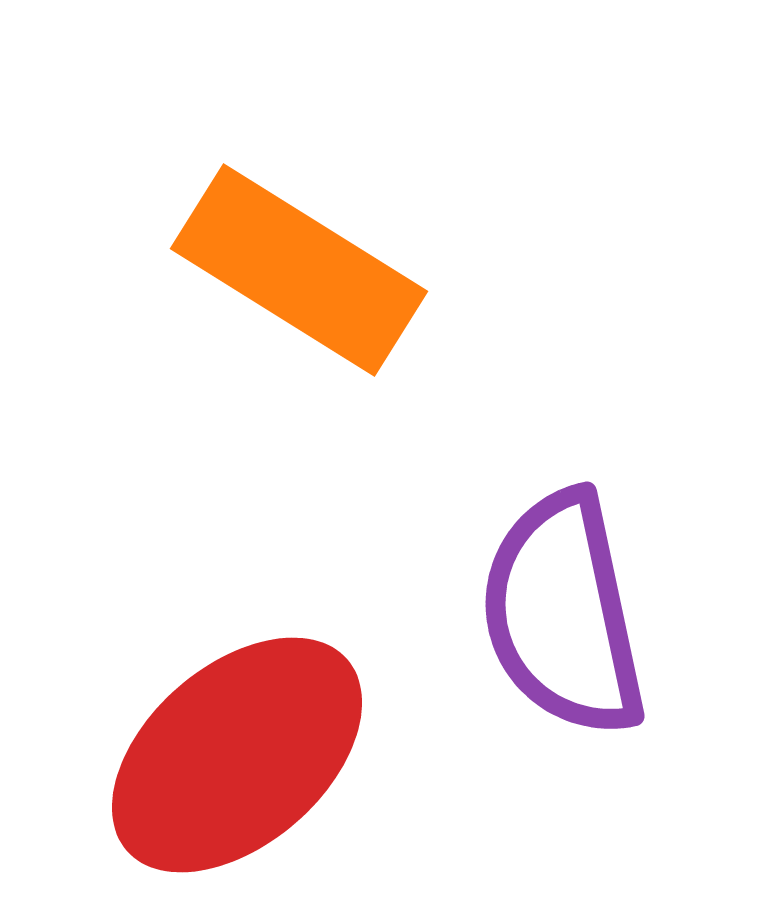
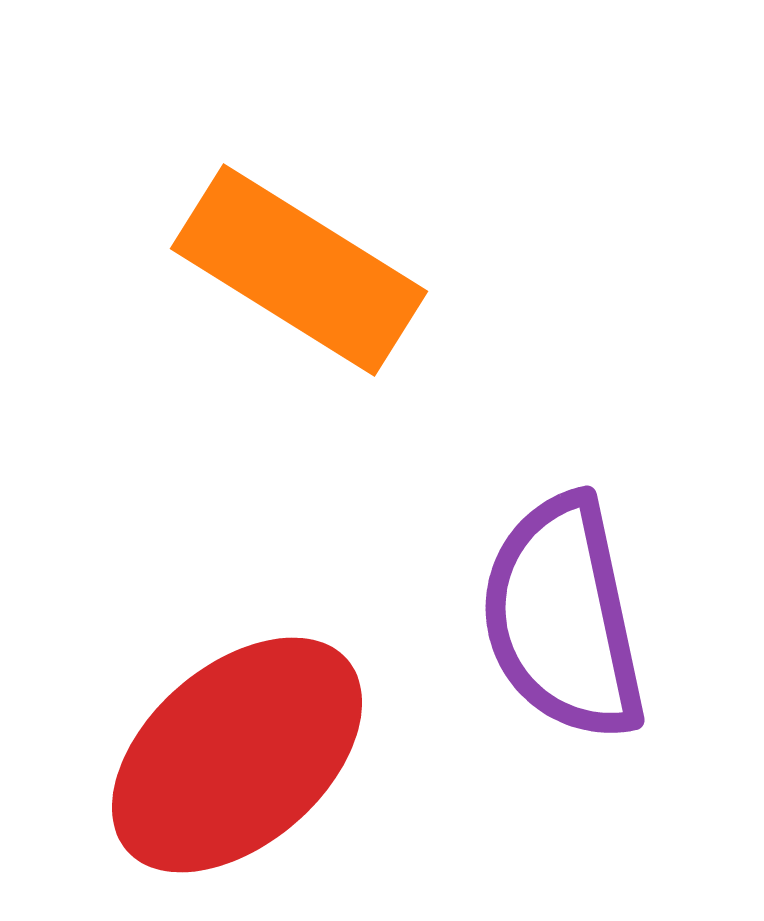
purple semicircle: moved 4 px down
